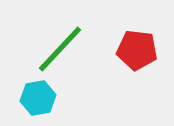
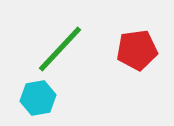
red pentagon: rotated 15 degrees counterclockwise
